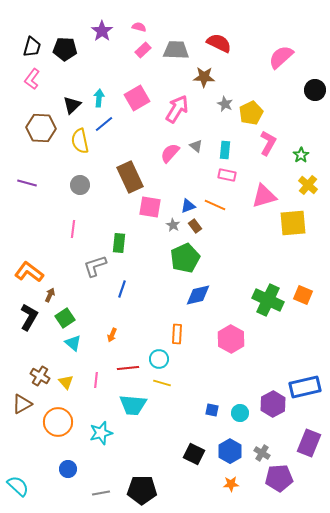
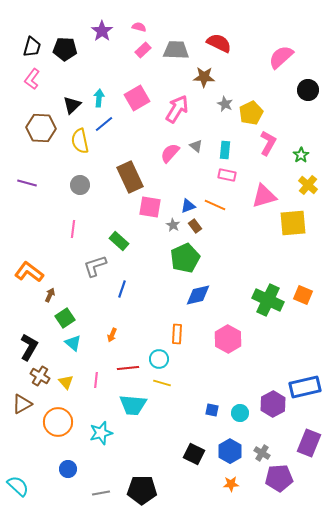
black circle at (315, 90): moved 7 px left
green rectangle at (119, 243): moved 2 px up; rotated 54 degrees counterclockwise
black L-shape at (29, 317): moved 30 px down
pink hexagon at (231, 339): moved 3 px left
